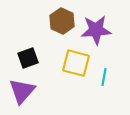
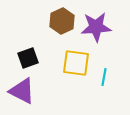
brown hexagon: rotated 10 degrees clockwise
purple star: moved 3 px up
yellow square: rotated 8 degrees counterclockwise
purple triangle: rotated 44 degrees counterclockwise
